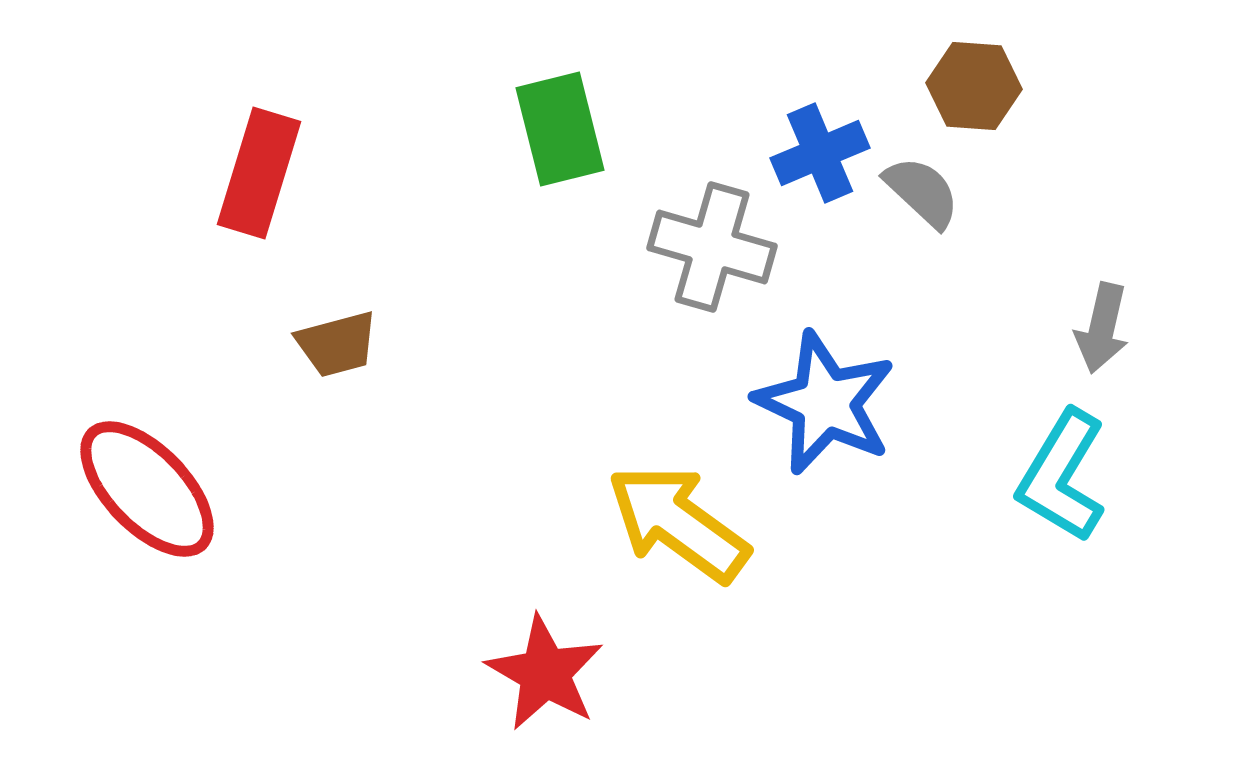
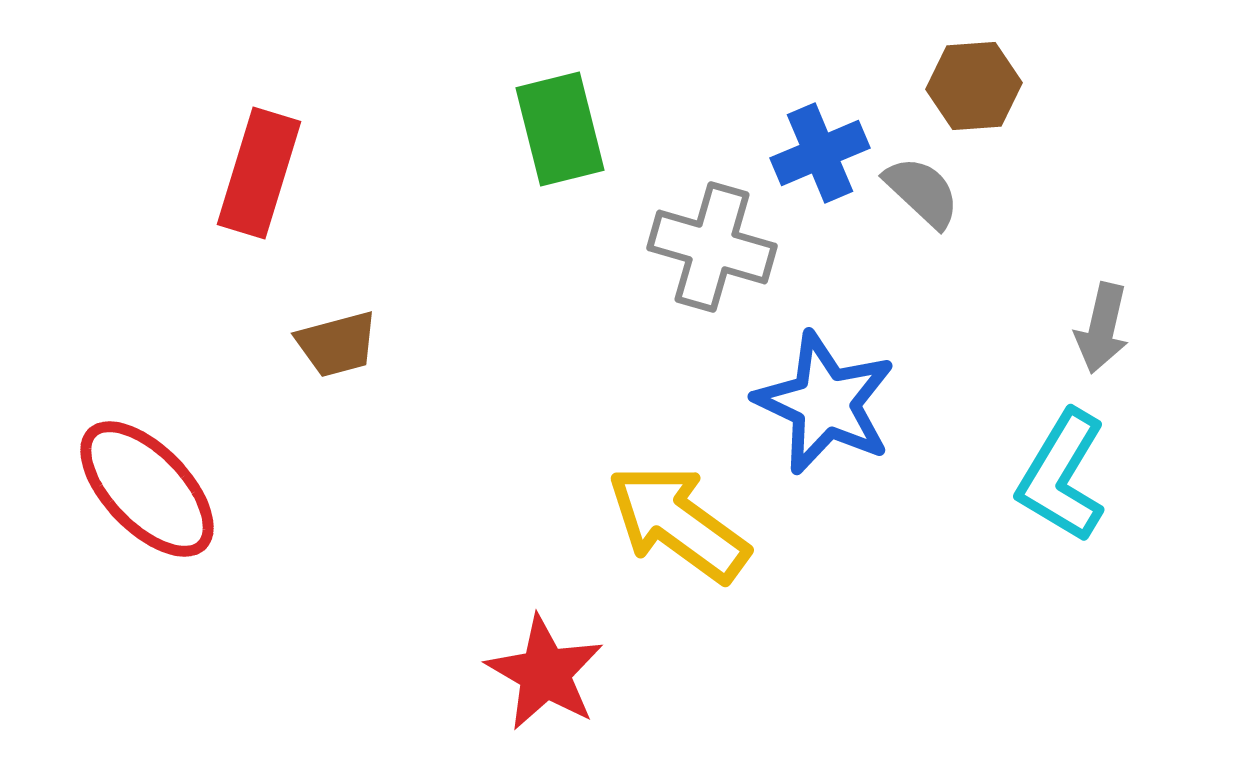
brown hexagon: rotated 8 degrees counterclockwise
